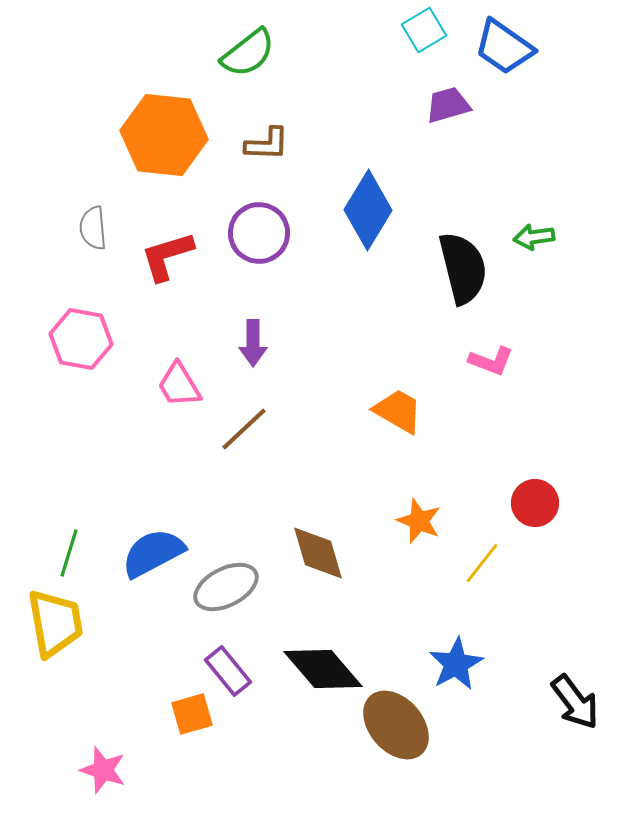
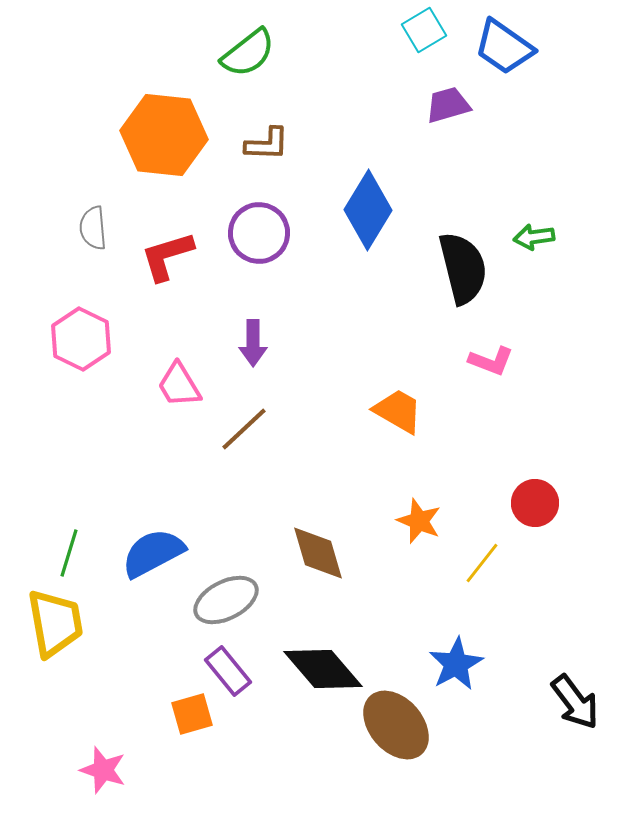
pink hexagon: rotated 16 degrees clockwise
gray ellipse: moved 13 px down
